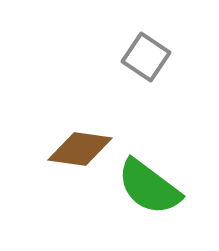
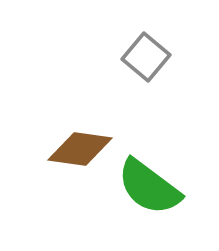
gray square: rotated 6 degrees clockwise
